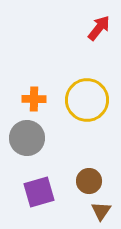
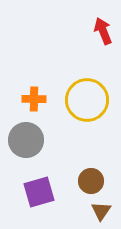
red arrow: moved 4 px right, 3 px down; rotated 60 degrees counterclockwise
gray circle: moved 1 px left, 2 px down
brown circle: moved 2 px right
